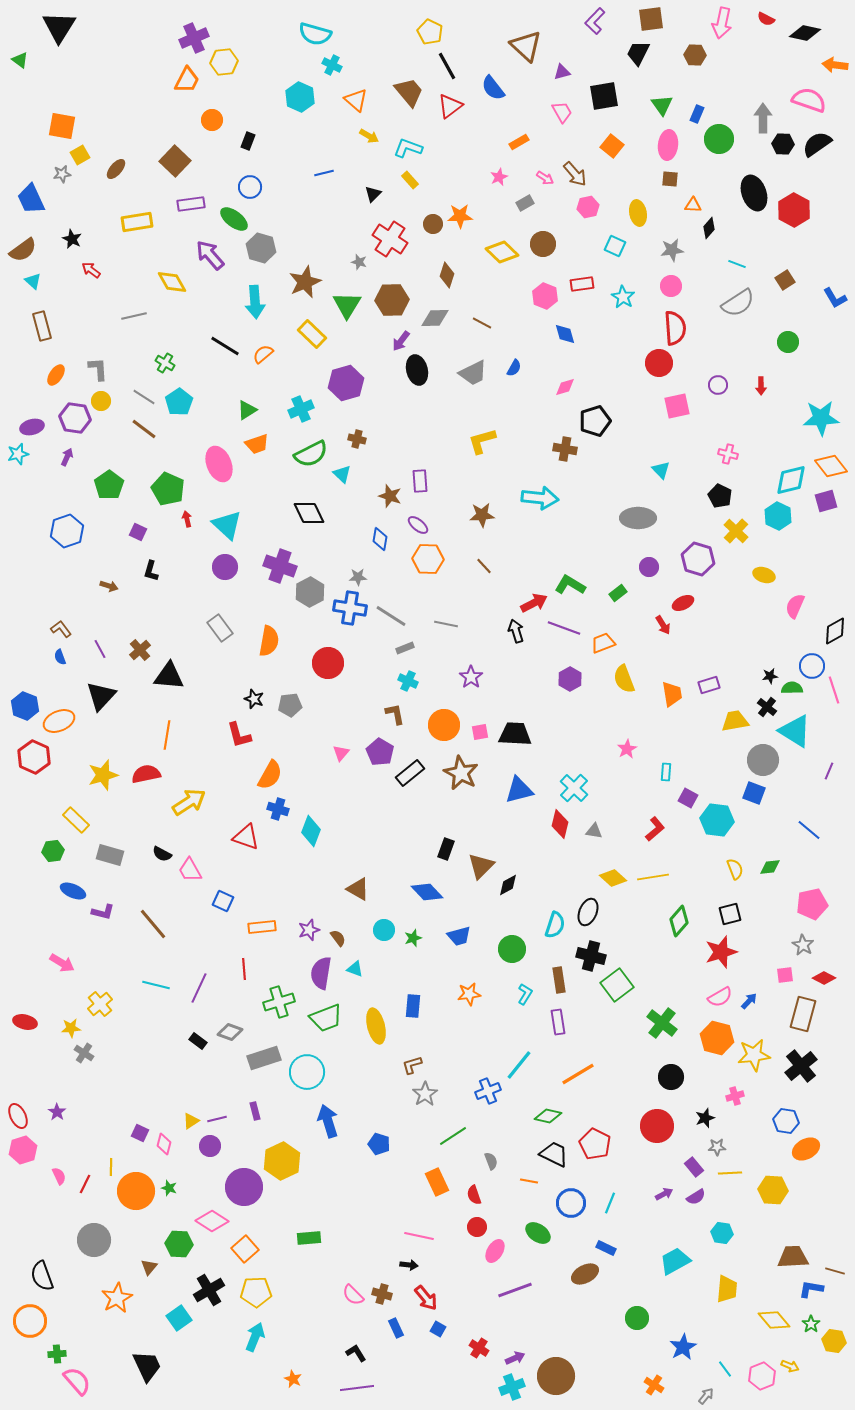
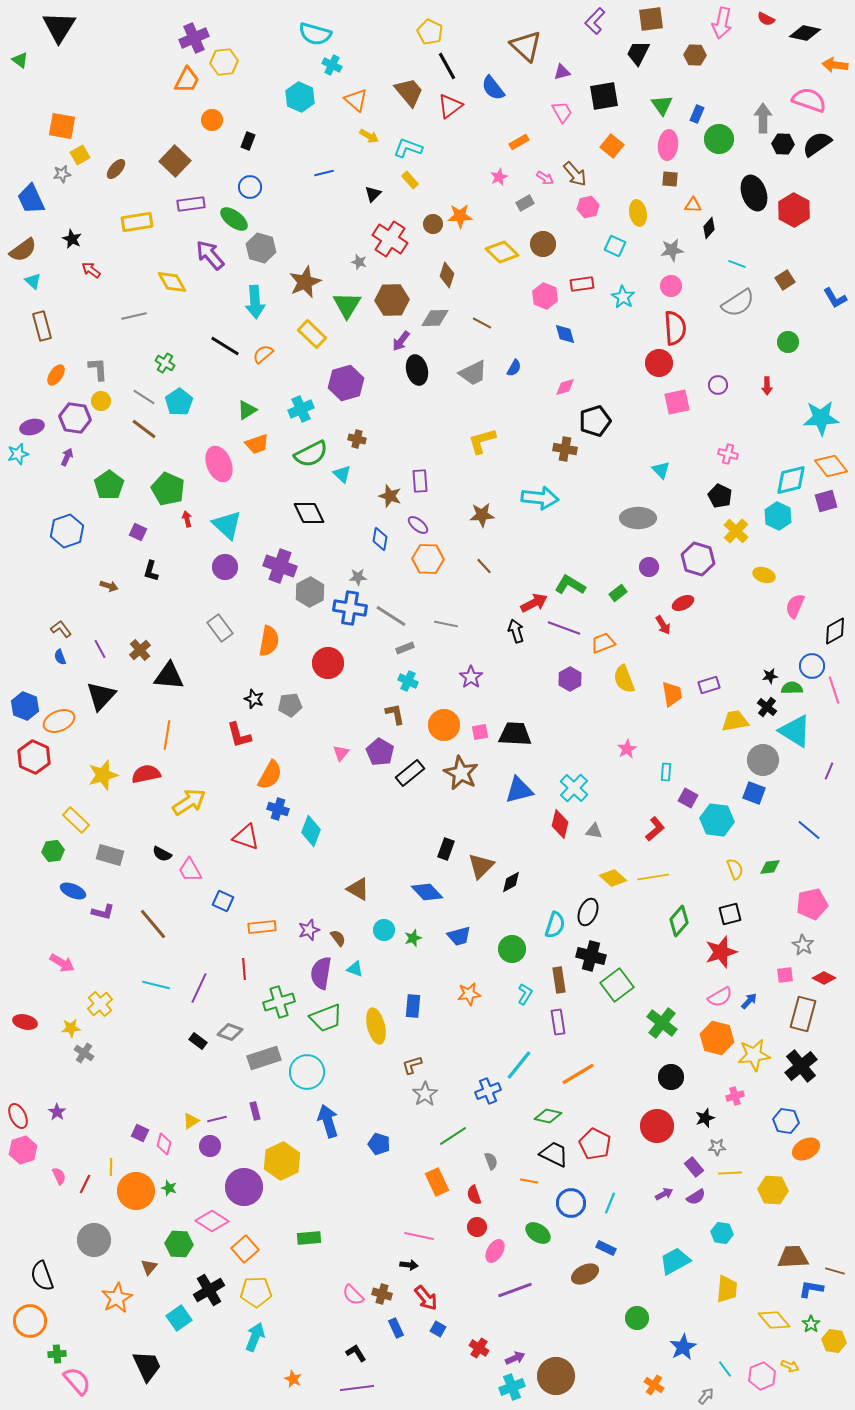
red arrow at (761, 386): moved 6 px right
pink square at (677, 406): moved 4 px up
black diamond at (508, 885): moved 3 px right, 3 px up
